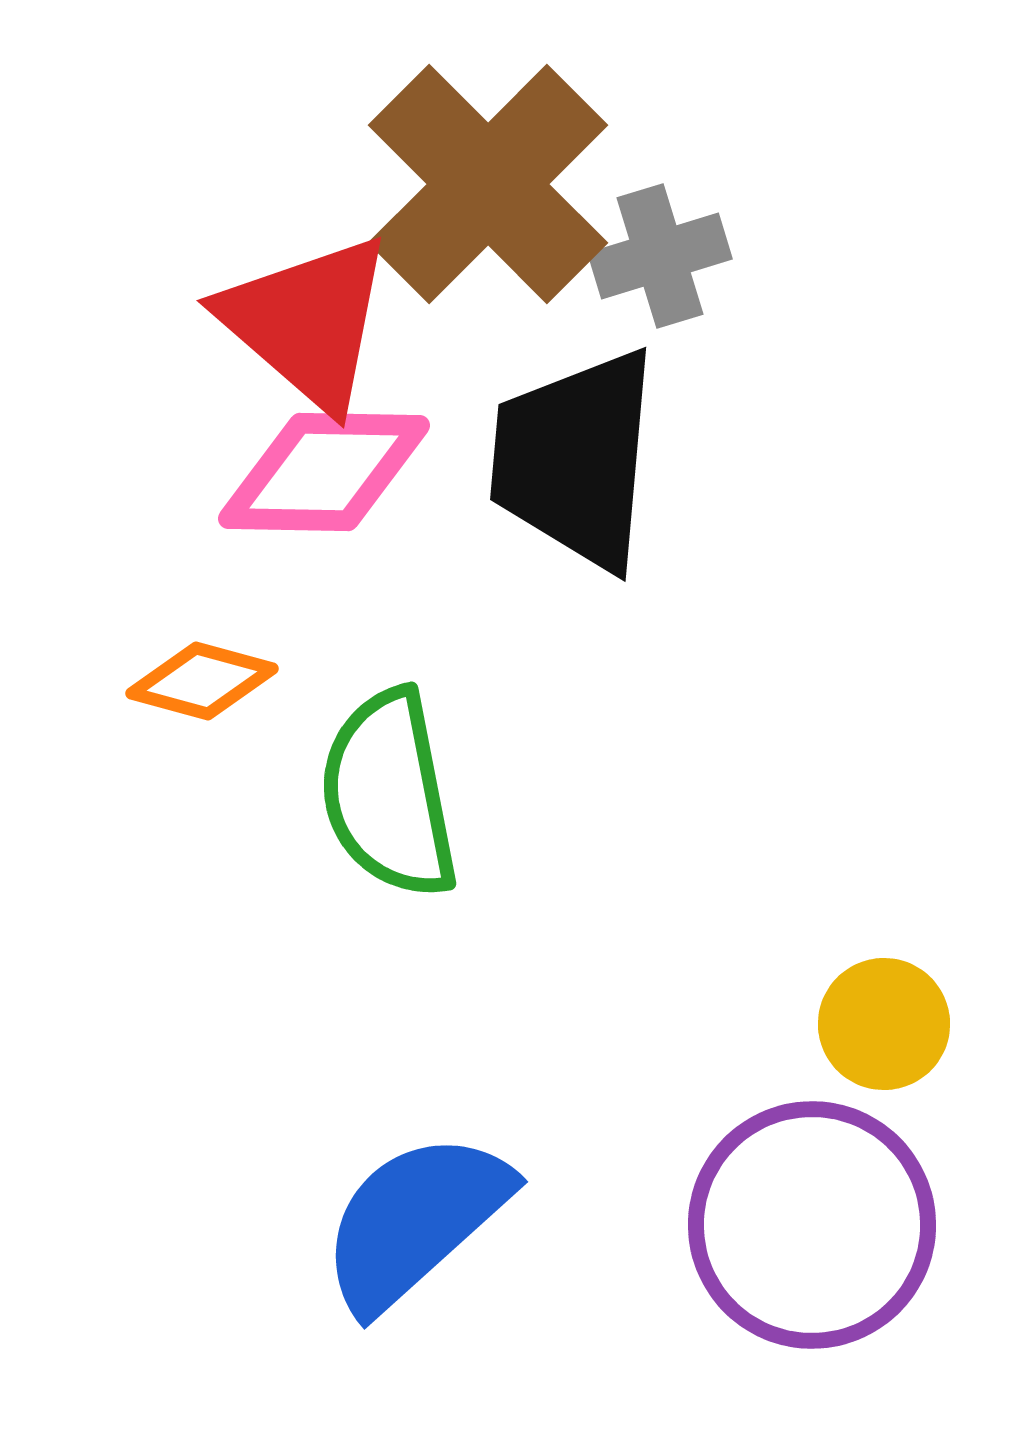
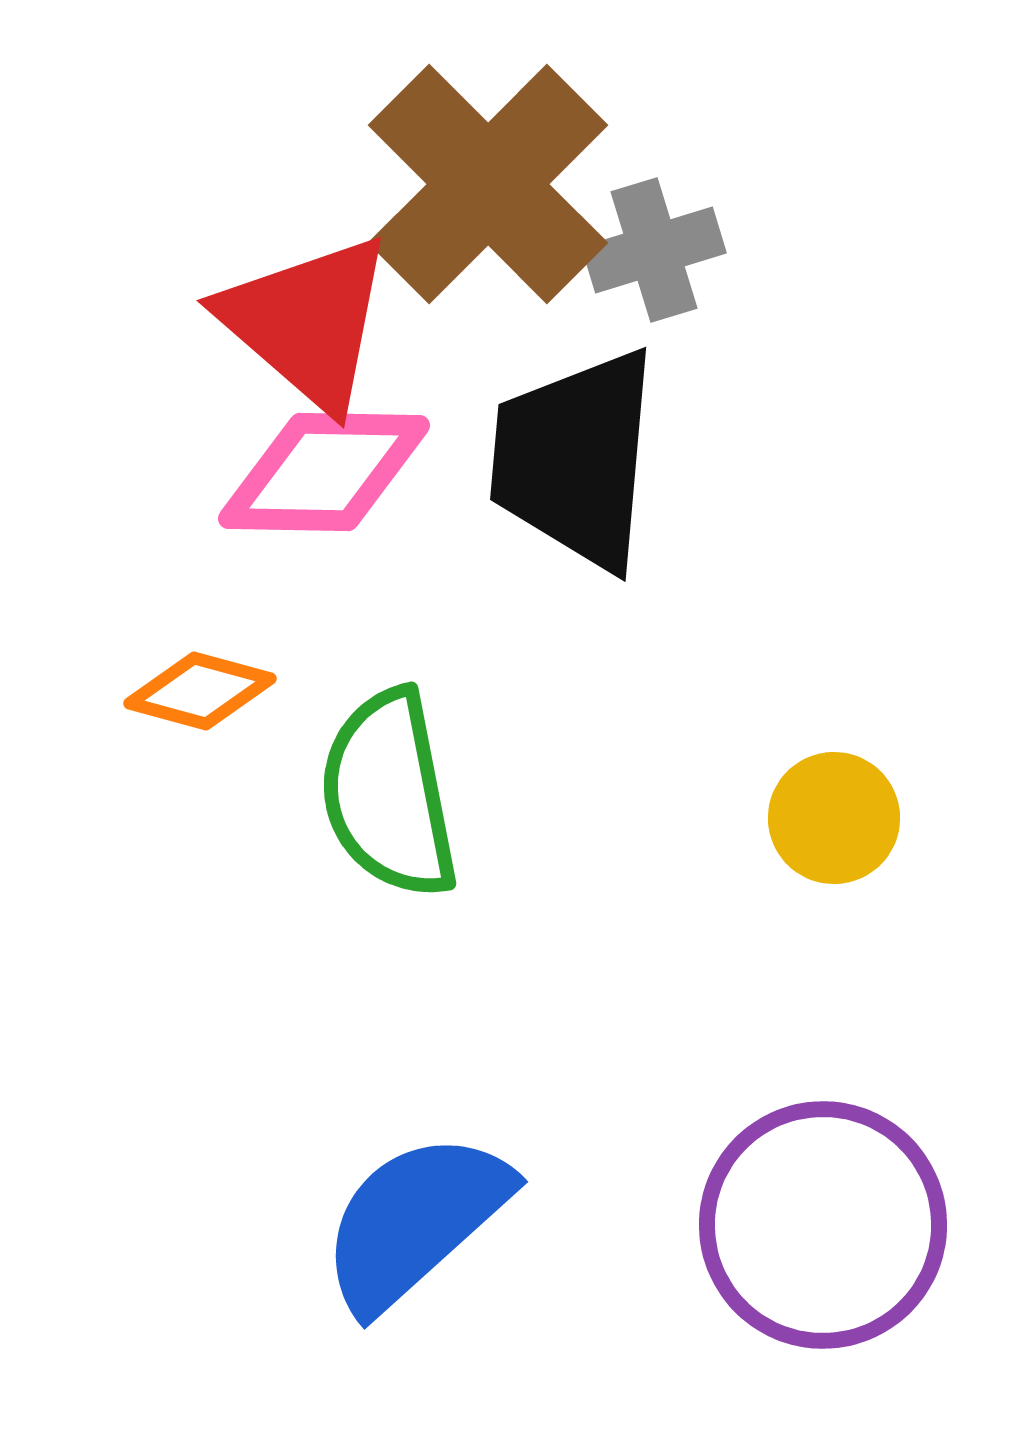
gray cross: moved 6 px left, 6 px up
orange diamond: moved 2 px left, 10 px down
yellow circle: moved 50 px left, 206 px up
purple circle: moved 11 px right
